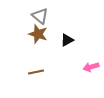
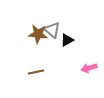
gray triangle: moved 12 px right, 14 px down
brown star: rotated 12 degrees counterclockwise
pink arrow: moved 2 px left, 1 px down
